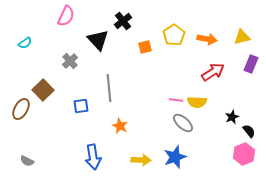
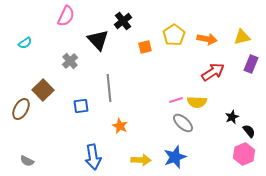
pink line: rotated 24 degrees counterclockwise
